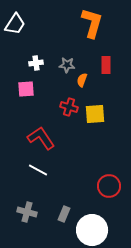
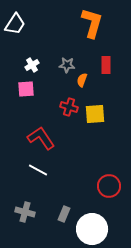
white cross: moved 4 px left, 2 px down; rotated 24 degrees counterclockwise
gray cross: moved 2 px left
white circle: moved 1 px up
